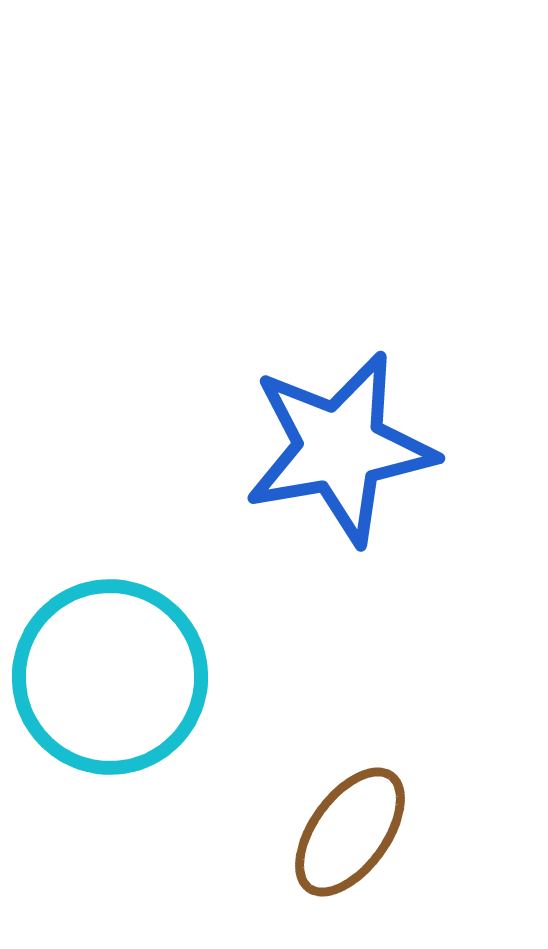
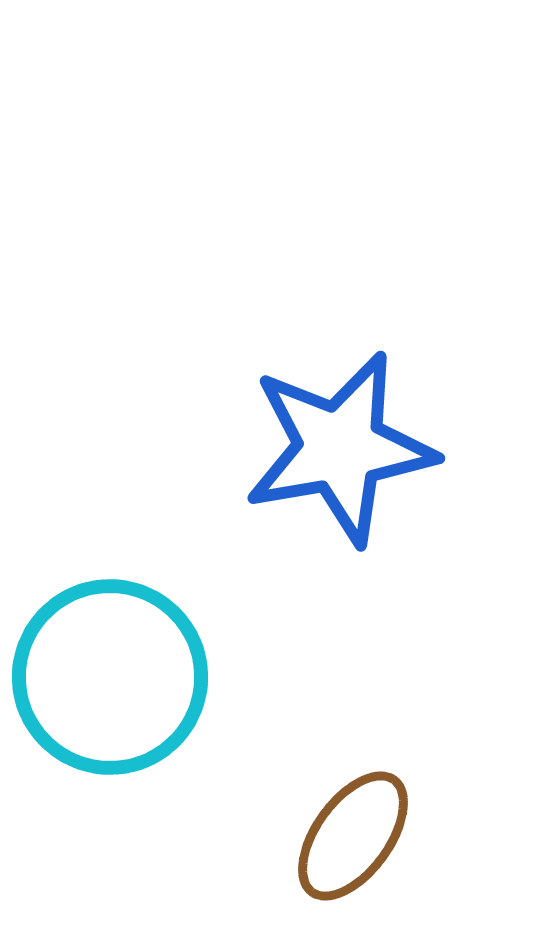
brown ellipse: moved 3 px right, 4 px down
